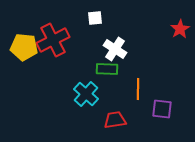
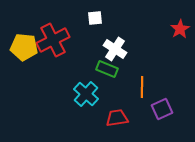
green rectangle: rotated 20 degrees clockwise
orange line: moved 4 px right, 2 px up
purple square: rotated 30 degrees counterclockwise
red trapezoid: moved 2 px right, 2 px up
